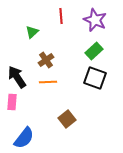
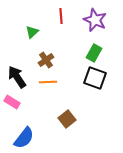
green rectangle: moved 2 px down; rotated 18 degrees counterclockwise
pink rectangle: rotated 63 degrees counterclockwise
